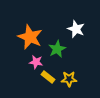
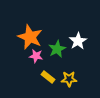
white star: moved 2 px right, 12 px down; rotated 18 degrees clockwise
pink star: moved 6 px up
